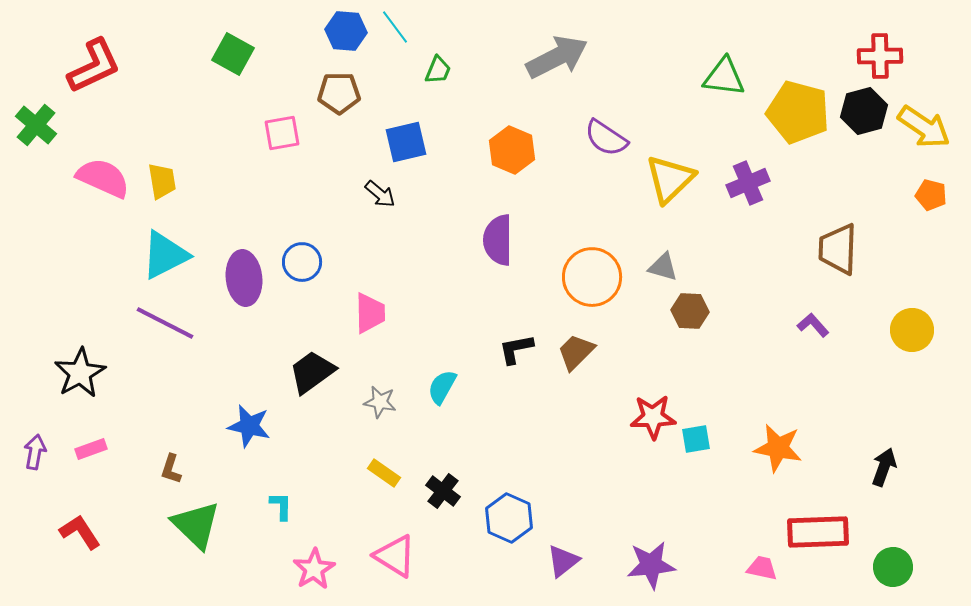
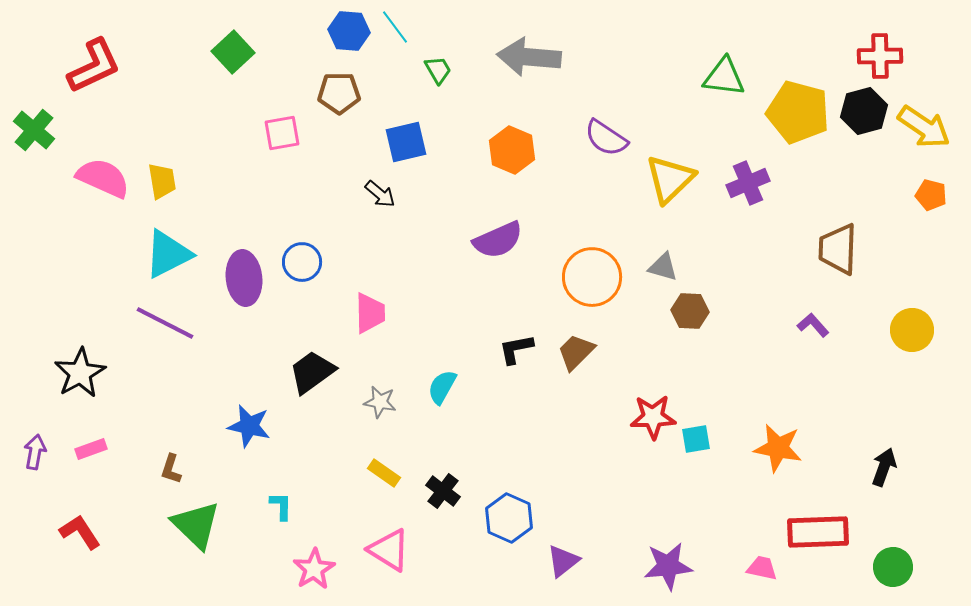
blue hexagon at (346, 31): moved 3 px right
green square at (233, 54): moved 2 px up; rotated 18 degrees clockwise
gray arrow at (557, 57): moved 28 px left; rotated 148 degrees counterclockwise
green trapezoid at (438, 70): rotated 52 degrees counterclockwise
green cross at (36, 125): moved 2 px left, 5 px down
purple semicircle at (498, 240): rotated 114 degrees counterclockwise
cyan triangle at (165, 255): moved 3 px right, 1 px up
pink triangle at (395, 556): moved 6 px left, 6 px up
purple star at (651, 565): moved 17 px right, 1 px down
